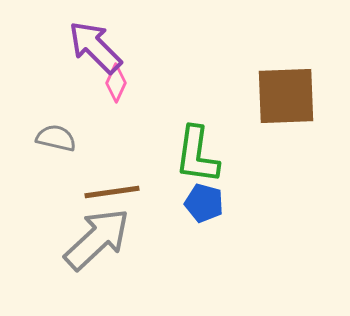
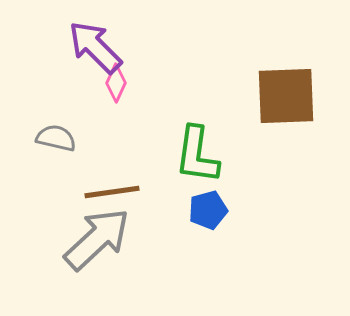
blue pentagon: moved 4 px right, 7 px down; rotated 30 degrees counterclockwise
